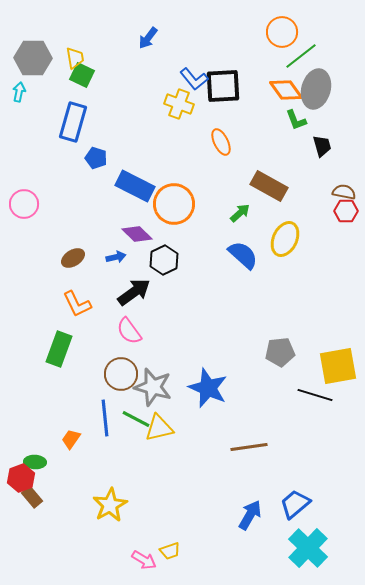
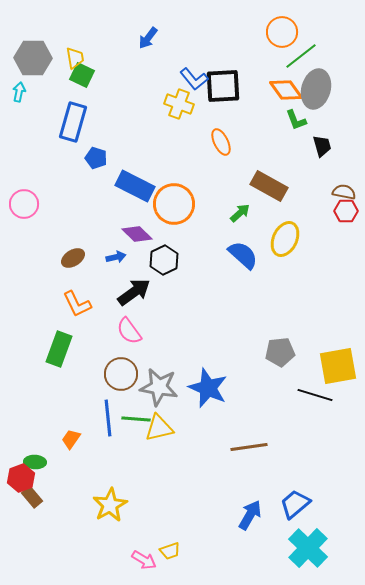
gray star at (153, 387): moved 6 px right; rotated 6 degrees counterclockwise
blue line at (105, 418): moved 3 px right
green line at (136, 419): rotated 24 degrees counterclockwise
